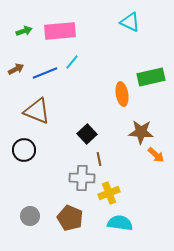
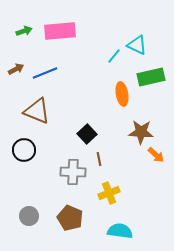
cyan triangle: moved 7 px right, 23 px down
cyan line: moved 42 px right, 6 px up
gray cross: moved 9 px left, 6 px up
gray circle: moved 1 px left
cyan semicircle: moved 8 px down
